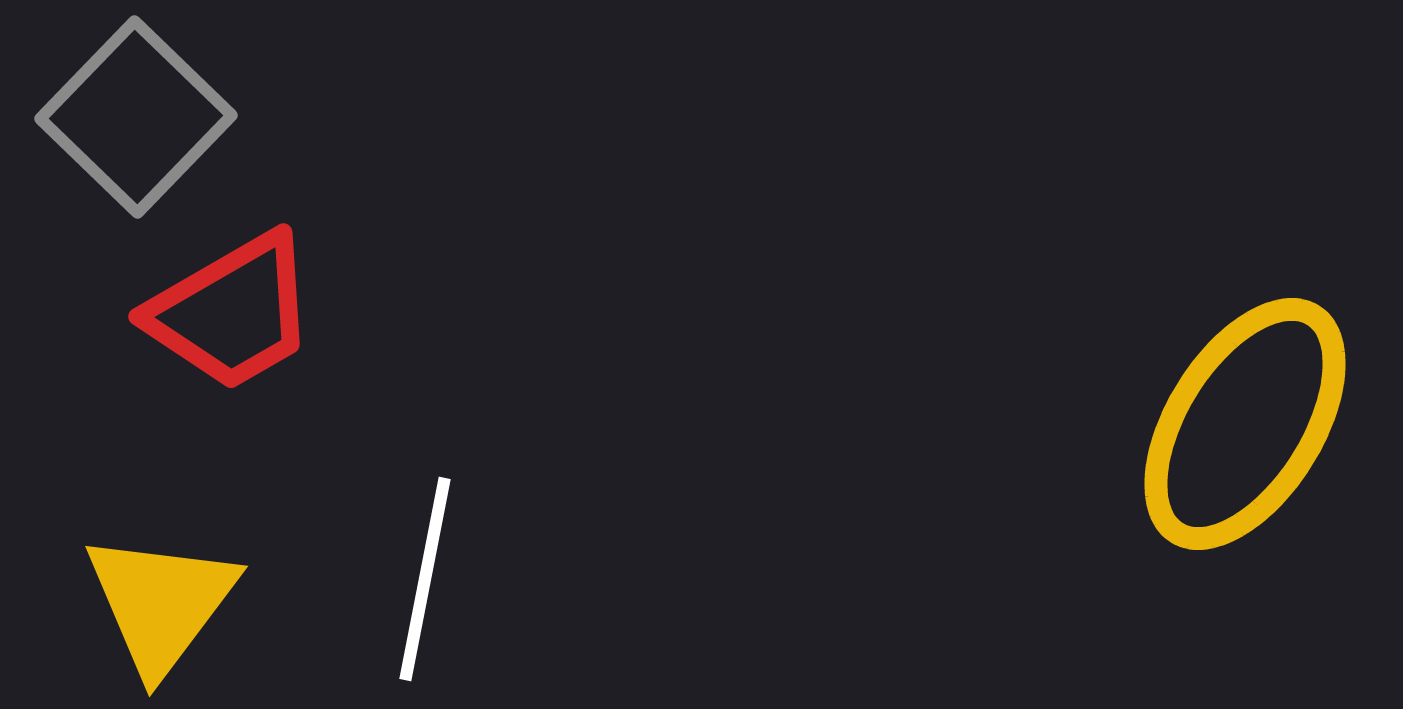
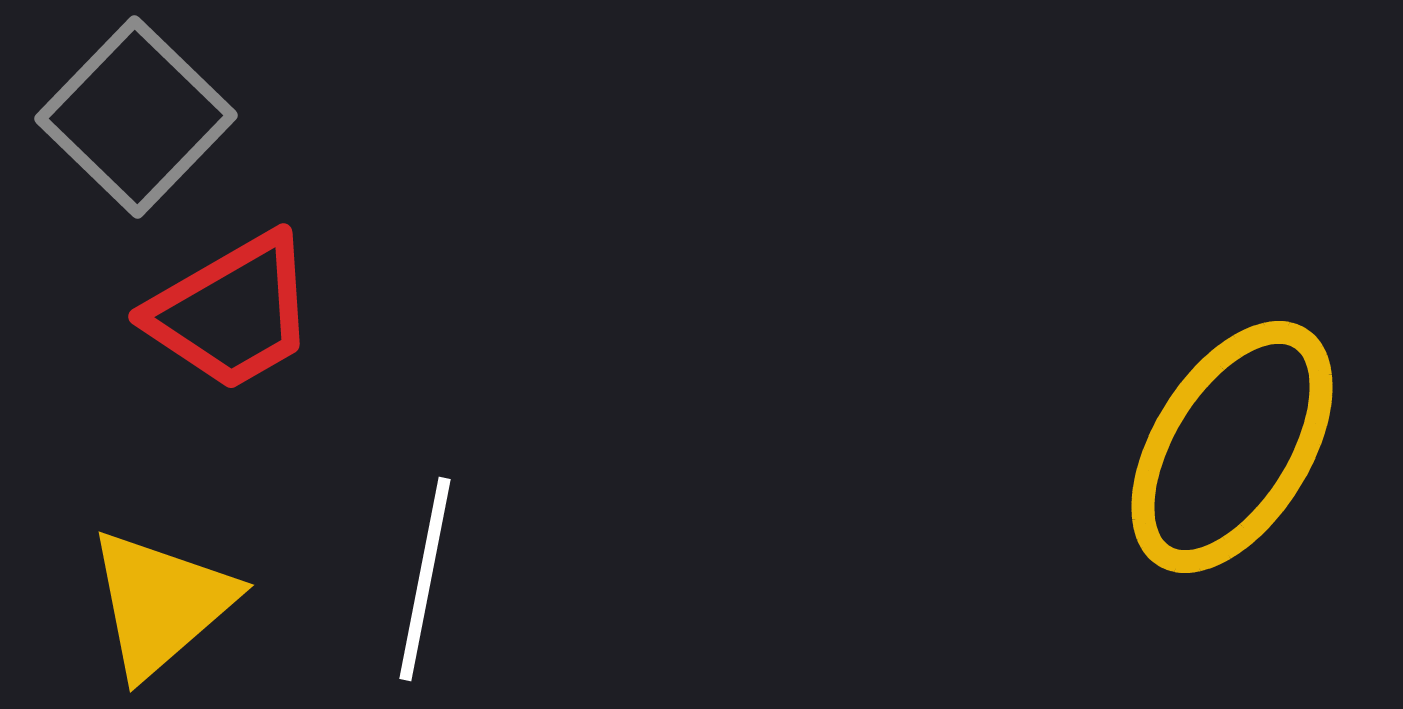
yellow ellipse: moved 13 px left, 23 px down
yellow triangle: rotated 12 degrees clockwise
